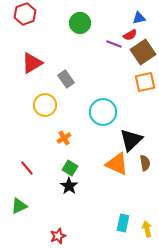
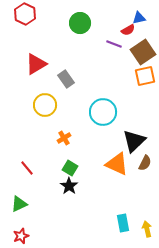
red hexagon: rotated 15 degrees counterclockwise
red semicircle: moved 2 px left, 5 px up
red triangle: moved 4 px right, 1 px down
orange square: moved 6 px up
black triangle: moved 3 px right, 1 px down
brown semicircle: rotated 35 degrees clockwise
green triangle: moved 2 px up
cyan rectangle: rotated 24 degrees counterclockwise
red star: moved 37 px left
